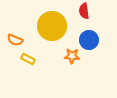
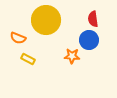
red semicircle: moved 9 px right, 8 px down
yellow circle: moved 6 px left, 6 px up
orange semicircle: moved 3 px right, 2 px up
